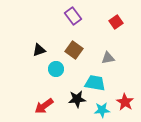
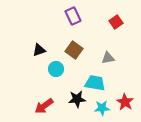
purple rectangle: rotated 12 degrees clockwise
cyan star: moved 2 px up
